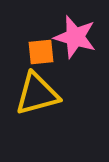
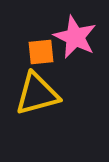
pink star: rotated 9 degrees clockwise
